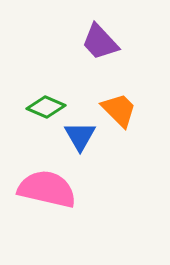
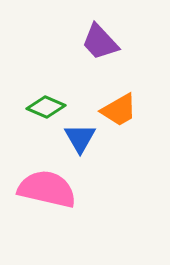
orange trapezoid: rotated 105 degrees clockwise
blue triangle: moved 2 px down
